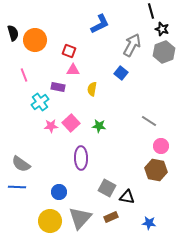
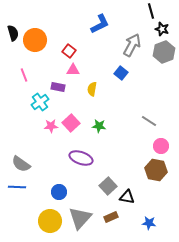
red square: rotated 16 degrees clockwise
purple ellipse: rotated 70 degrees counterclockwise
gray square: moved 1 px right, 2 px up; rotated 18 degrees clockwise
